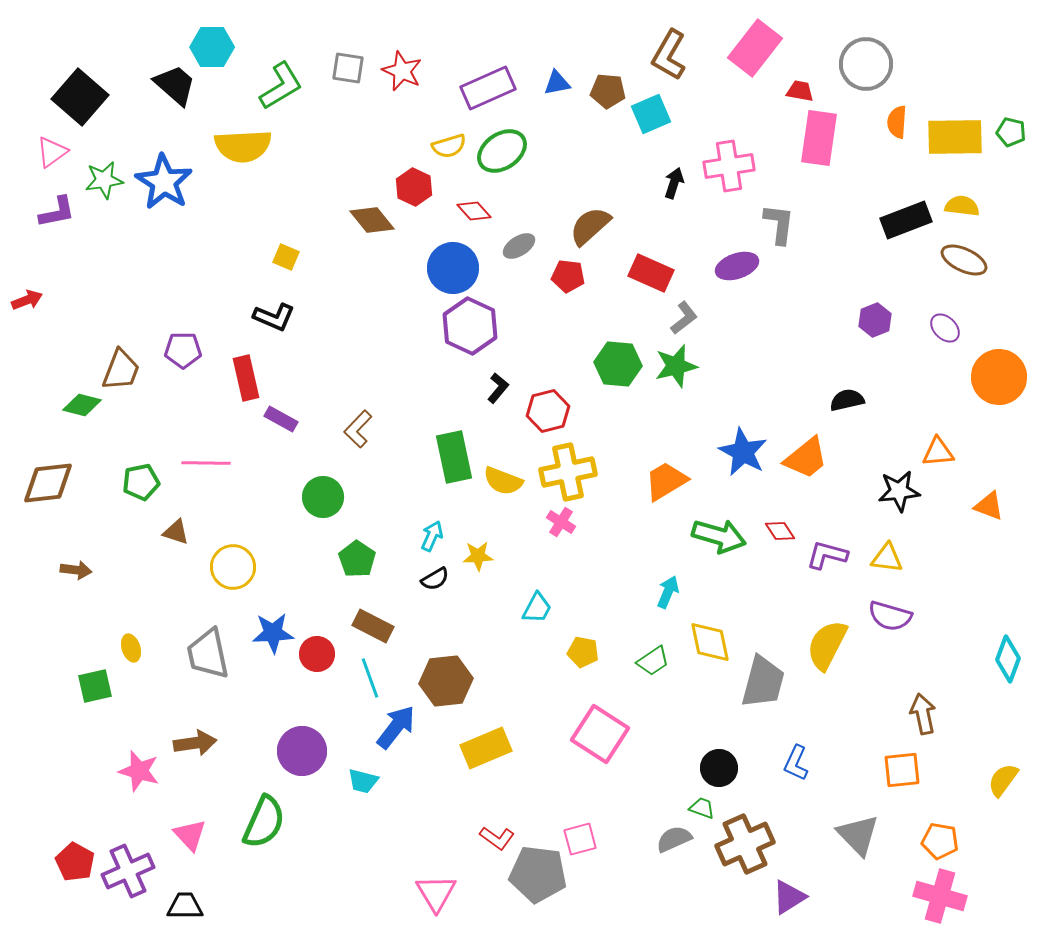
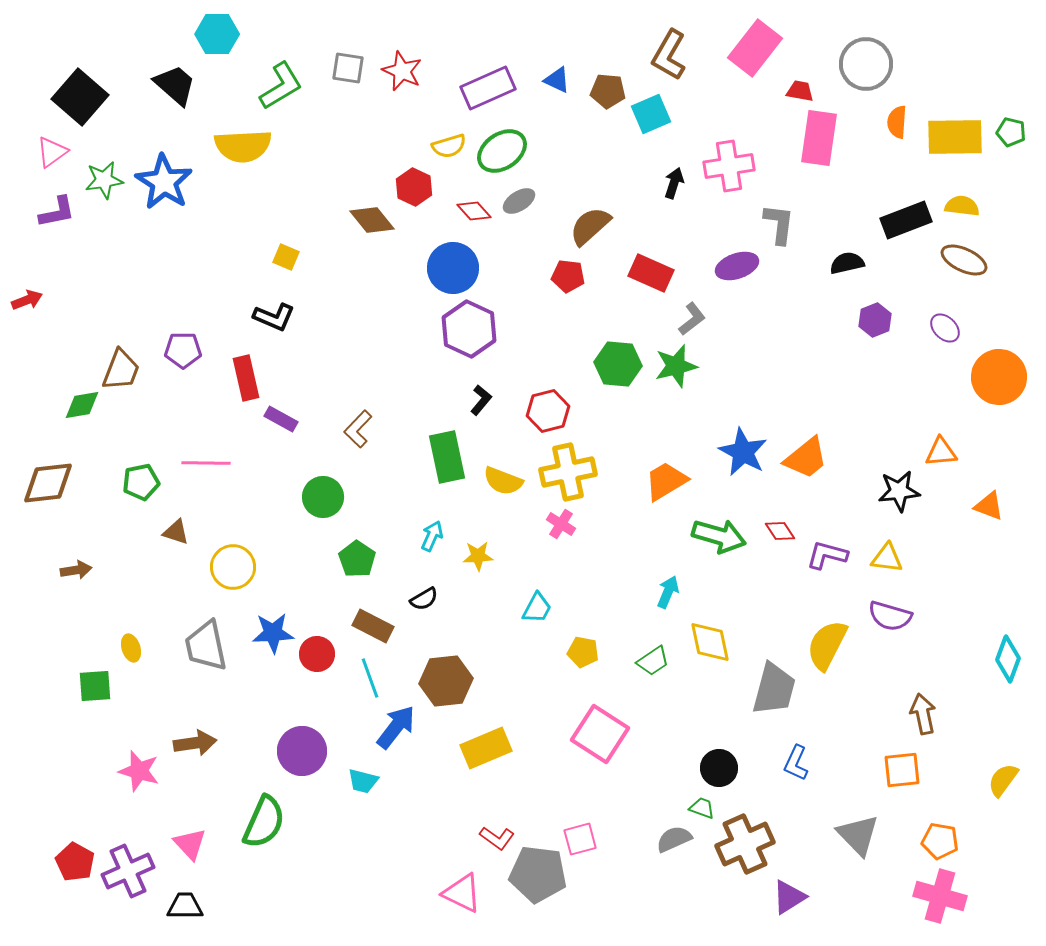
cyan hexagon at (212, 47): moved 5 px right, 13 px up
blue triangle at (557, 83): moved 3 px up; rotated 36 degrees clockwise
gray ellipse at (519, 246): moved 45 px up
gray L-shape at (684, 318): moved 8 px right, 1 px down
purple hexagon at (470, 326): moved 1 px left, 3 px down
black L-shape at (498, 388): moved 17 px left, 12 px down
black semicircle at (847, 400): moved 137 px up
green diamond at (82, 405): rotated 24 degrees counterclockwise
orange triangle at (938, 452): moved 3 px right
green rectangle at (454, 457): moved 7 px left
pink cross at (561, 522): moved 2 px down
brown arrow at (76, 570): rotated 16 degrees counterclockwise
black semicircle at (435, 579): moved 11 px left, 20 px down
gray trapezoid at (208, 654): moved 2 px left, 8 px up
gray trapezoid at (763, 682): moved 11 px right, 7 px down
green square at (95, 686): rotated 9 degrees clockwise
pink triangle at (190, 835): moved 9 px down
pink triangle at (436, 893): moved 26 px right; rotated 33 degrees counterclockwise
